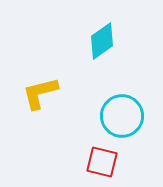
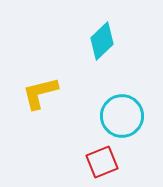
cyan diamond: rotated 9 degrees counterclockwise
red square: rotated 36 degrees counterclockwise
